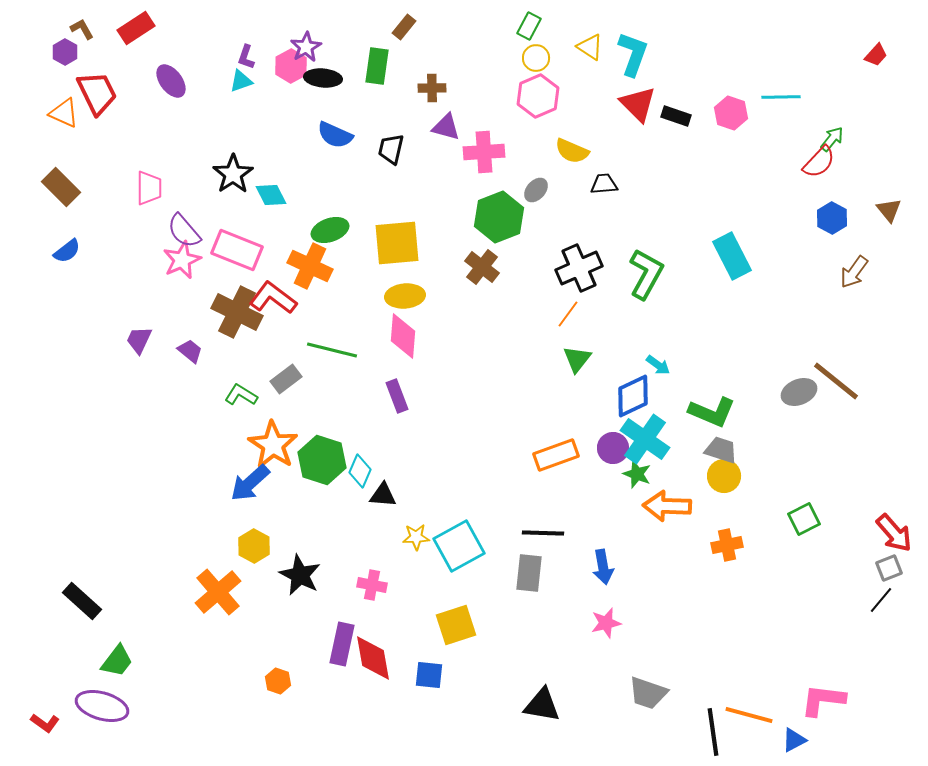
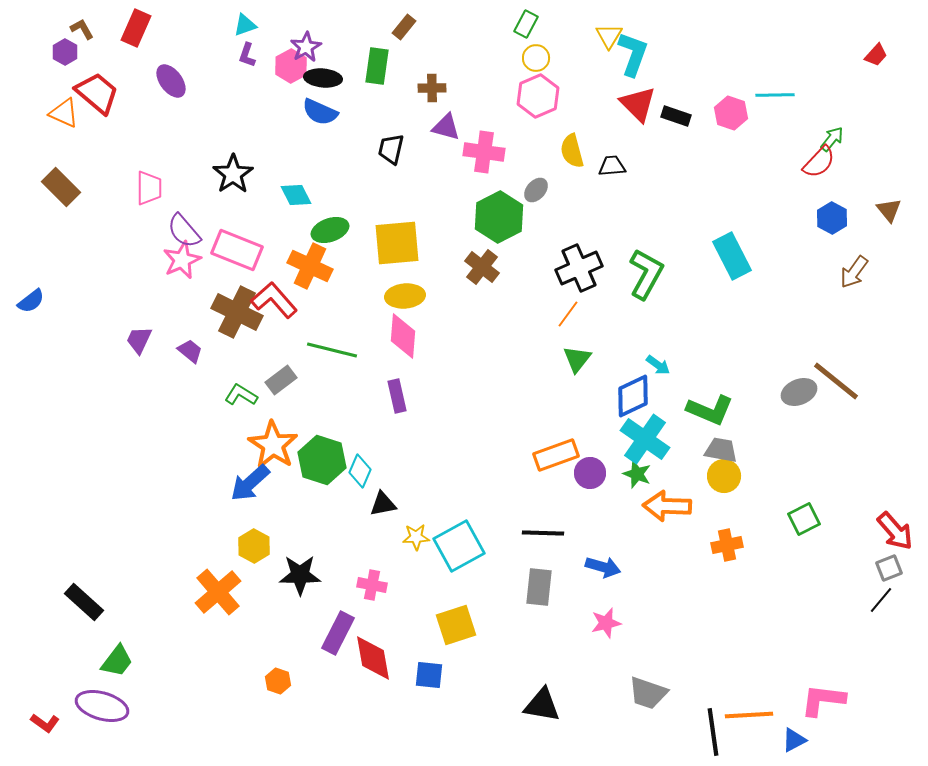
green rectangle at (529, 26): moved 3 px left, 2 px up
red rectangle at (136, 28): rotated 33 degrees counterclockwise
yellow triangle at (590, 47): moved 19 px right, 11 px up; rotated 28 degrees clockwise
purple L-shape at (246, 57): moved 1 px right, 2 px up
cyan triangle at (241, 81): moved 4 px right, 56 px up
red trapezoid at (97, 93): rotated 24 degrees counterclockwise
cyan line at (781, 97): moved 6 px left, 2 px up
blue semicircle at (335, 135): moved 15 px left, 23 px up
yellow semicircle at (572, 151): rotated 52 degrees clockwise
pink cross at (484, 152): rotated 12 degrees clockwise
black trapezoid at (604, 184): moved 8 px right, 18 px up
cyan diamond at (271, 195): moved 25 px right
green hexagon at (499, 217): rotated 6 degrees counterclockwise
blue semicircle at (67, 251): moved 36 px left, 50 px down
red L-shape at (273, 298): moved 1 px right, 2 px down; rotated 12 degrees clockwise
gray rectangle at (286, 379): moved 5 px left, 1 px down
purple rectangle at (397, 396): rotated 8 degrees clockwise
green L-shape at (712, 412): moved 2 px left, 2 px up
purple circle at (613, 448): moved 23 px left, 25 px down
gray trapezoid at (721, 450): rotated 8 degrees counterclockwise
black triangle at (383, 495): moved 9 px down; rotated 16 degrees counterclockwise
red arrow at (894, 533): moved 1 px right, 2 px up
blue arrow at (603, 567): rotated 64 degrees counterclockwise
gray rectangle at (529, 573): moved 10 px right, 14 px down
black star at (300, 575): rotated 27 degrees counterclockwise
black rectangle at (82, 601): moved 2 px right, 1 px down
purple rectangle at (342, 644): moved 4 px left, 11 px up; rotated 15 degrees clockwise
orange line at (749, 715): rotated 18 degrees counterclockwise
